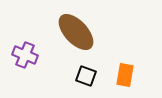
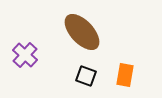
brown ellipse: moved 6 px right
purple cross: rotated 20 degrees clockwise
